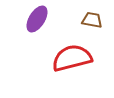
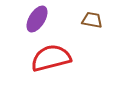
red semicircle: moved 21 px left
